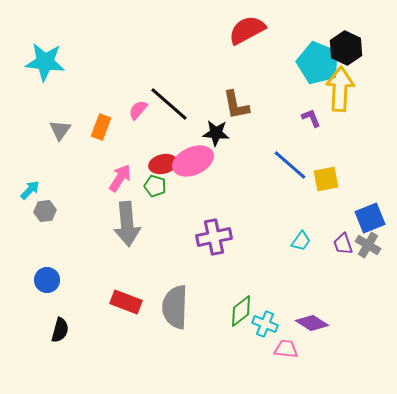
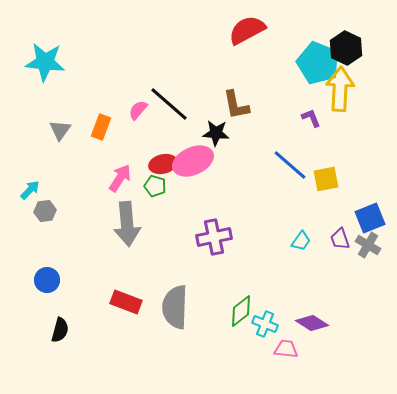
purple trapezoid: moved 3 px left, 5 px up
